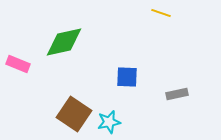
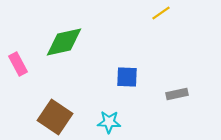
yellow line: rotated 54 degrees counterclockwise
pink rectangle: rotated 40 degrees clockwise
brown square: moved 19 px left, 3 px down
cyan star: rotated 15 degrees clockwise
